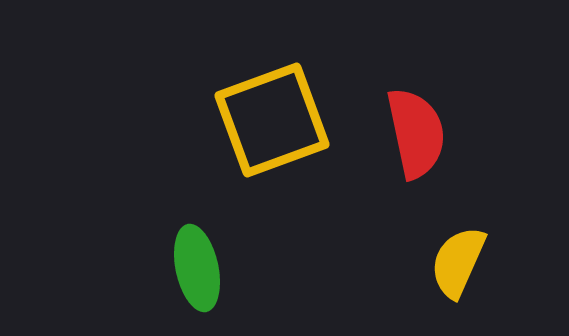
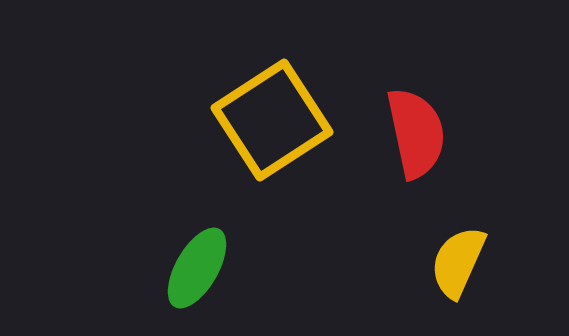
yellow square: rotated 13 degrees counterclockwise
green ellipse: rotated 42 degrees clockwise
